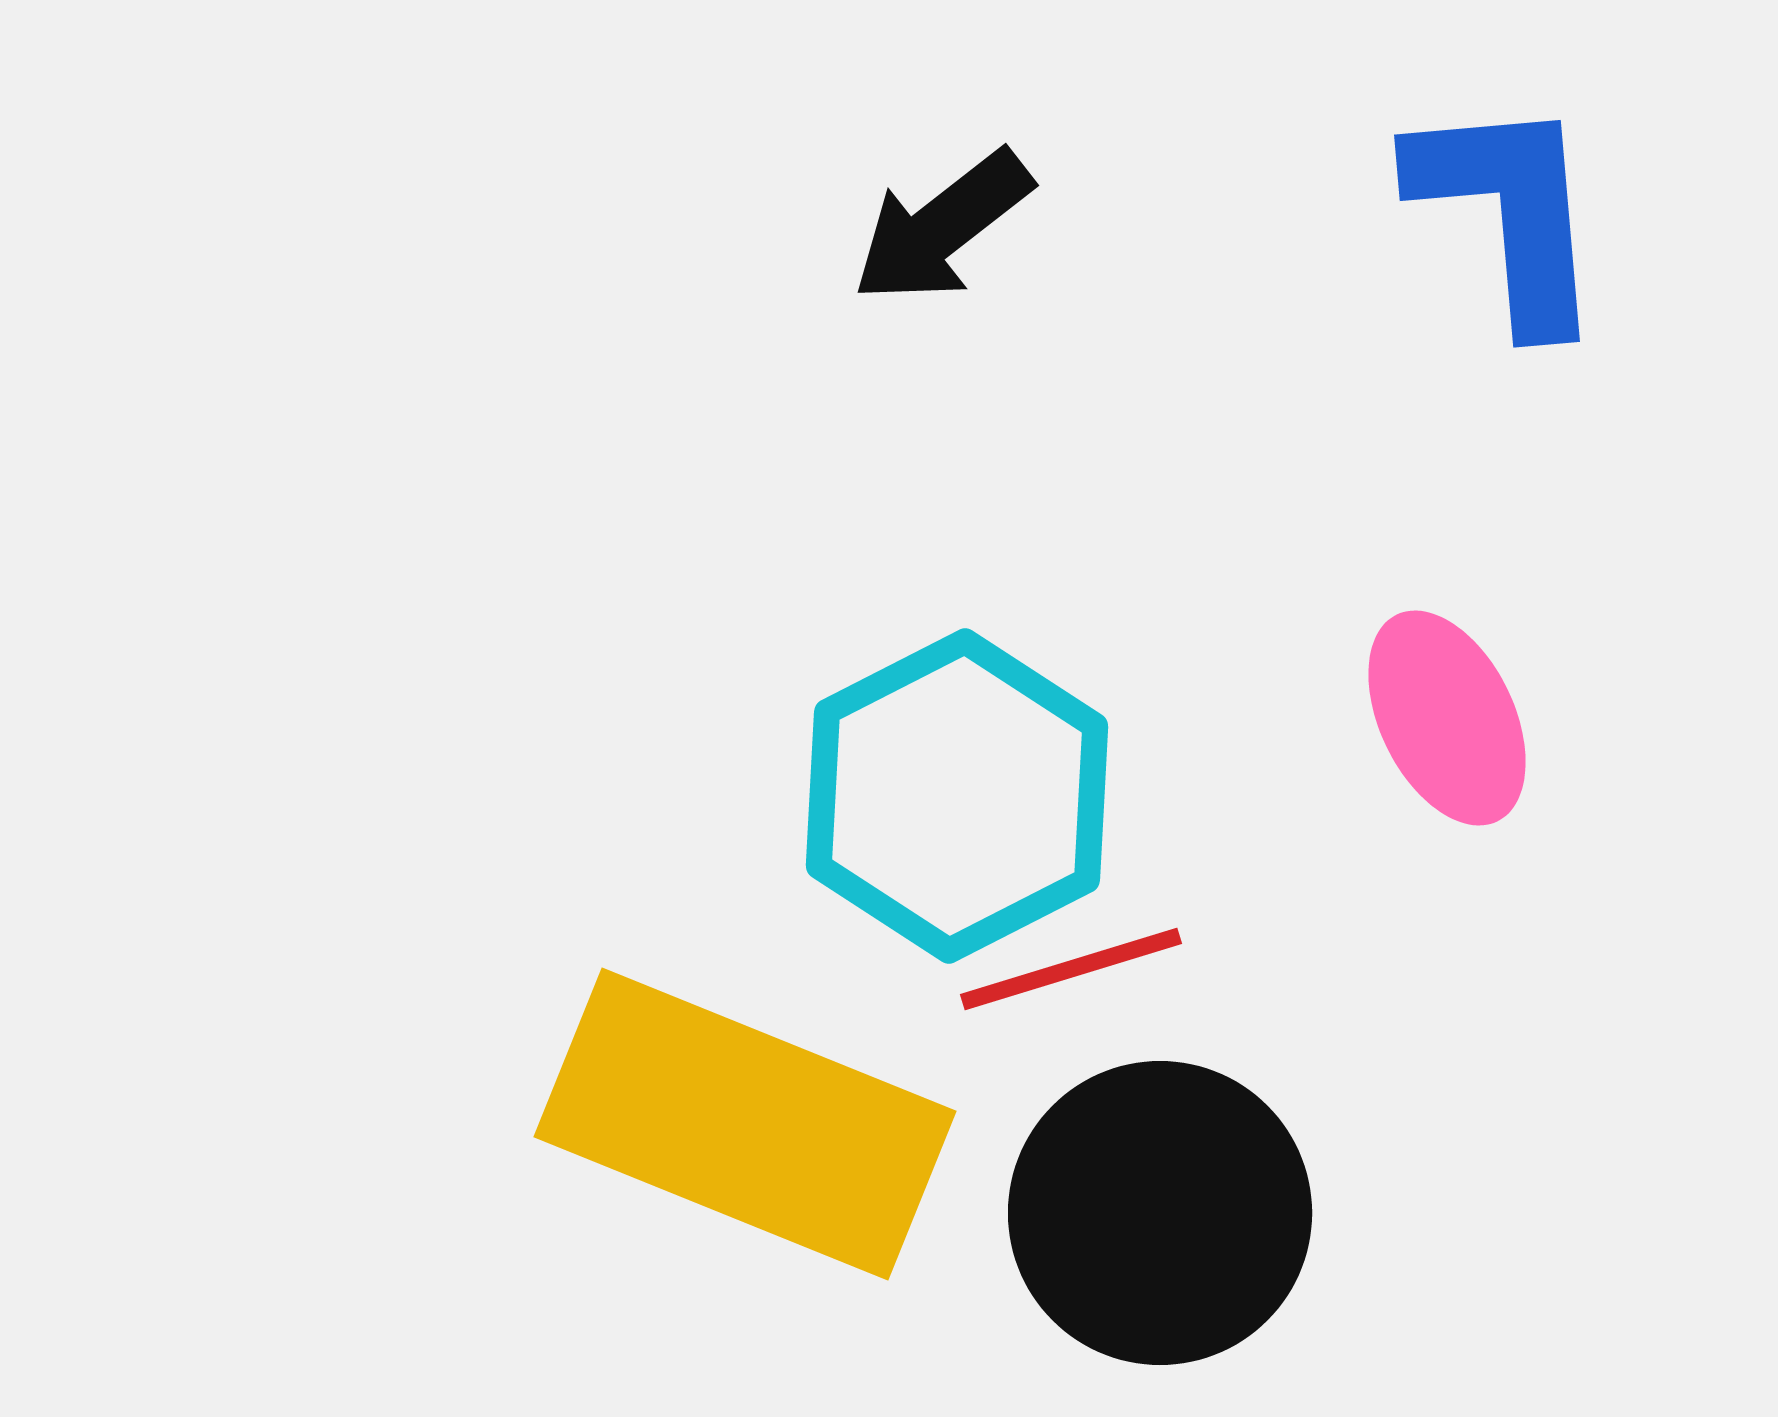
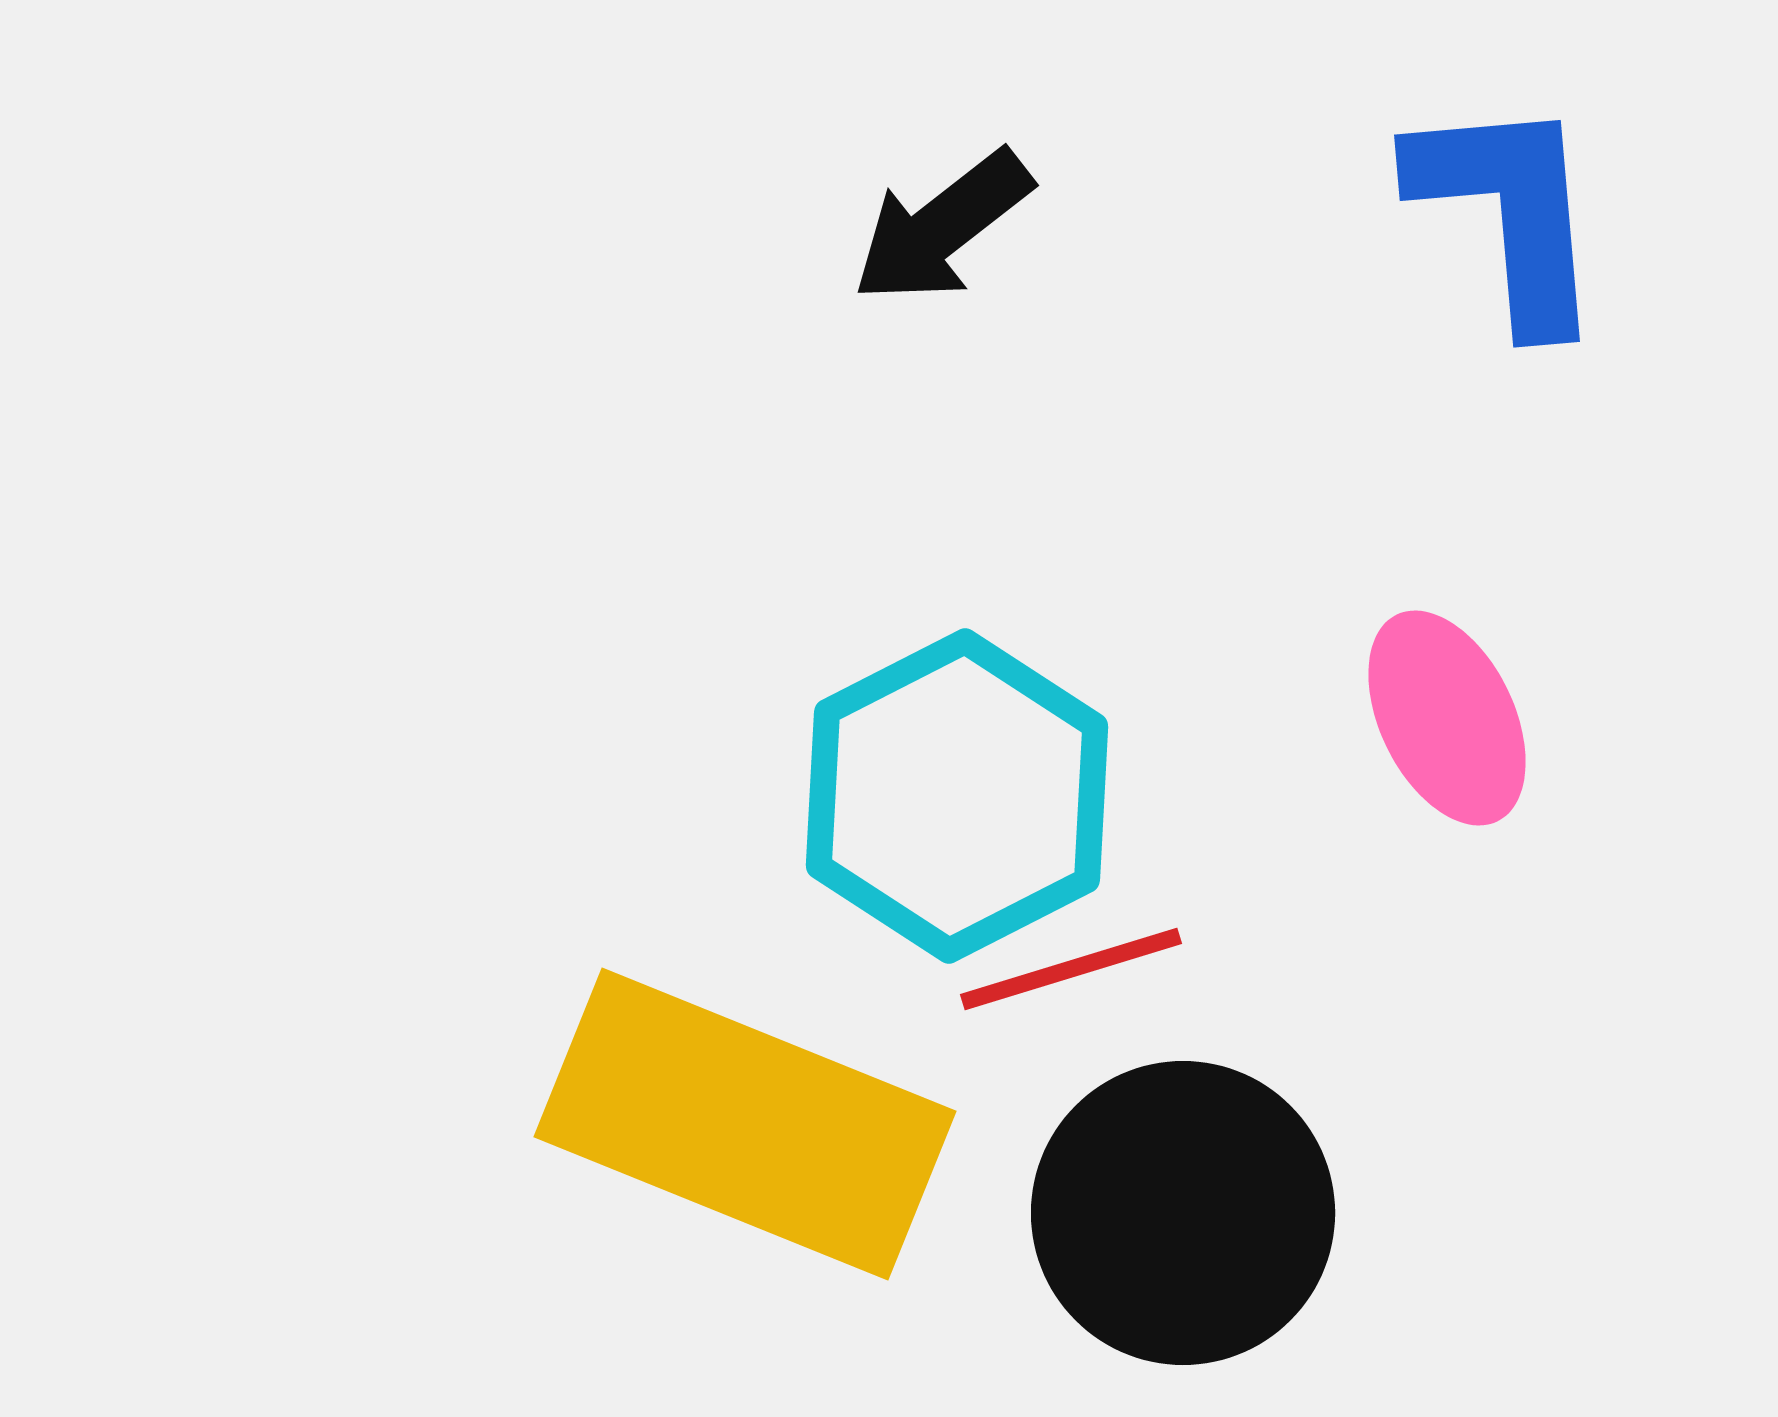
black circle: moved 23 px right
